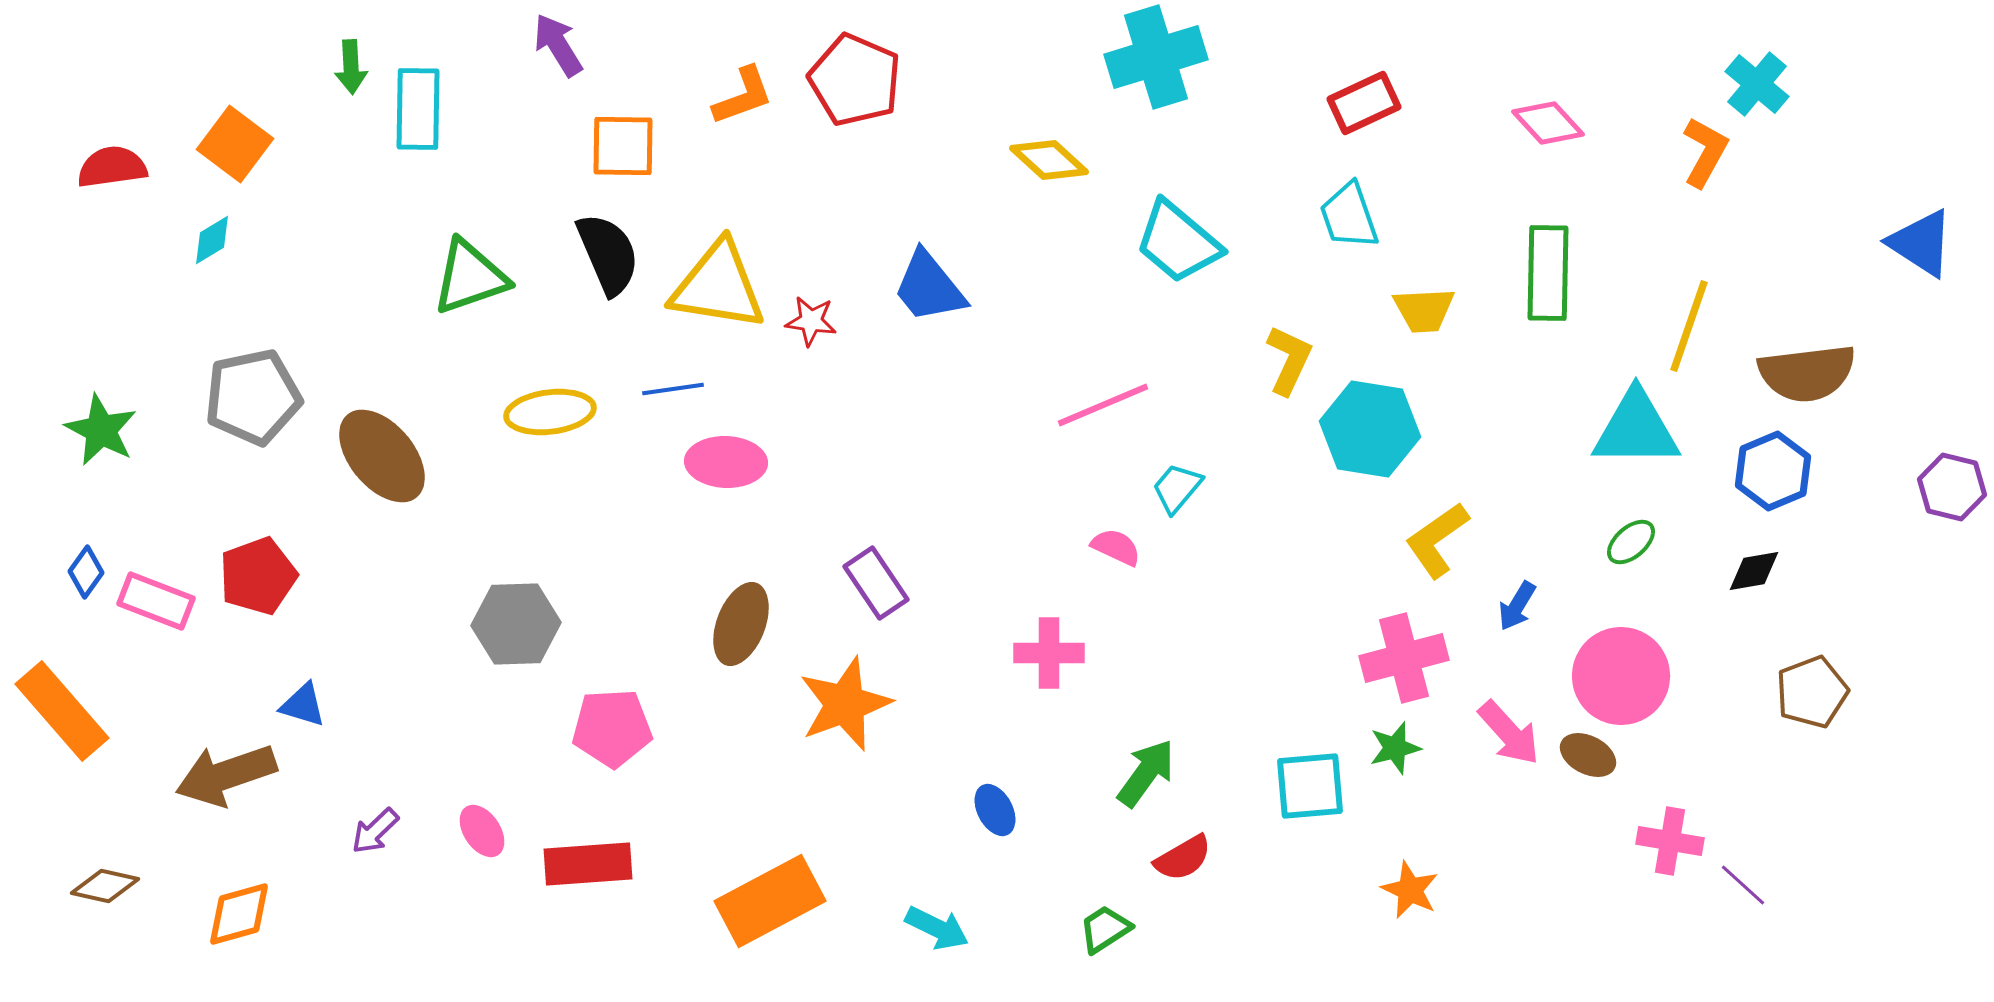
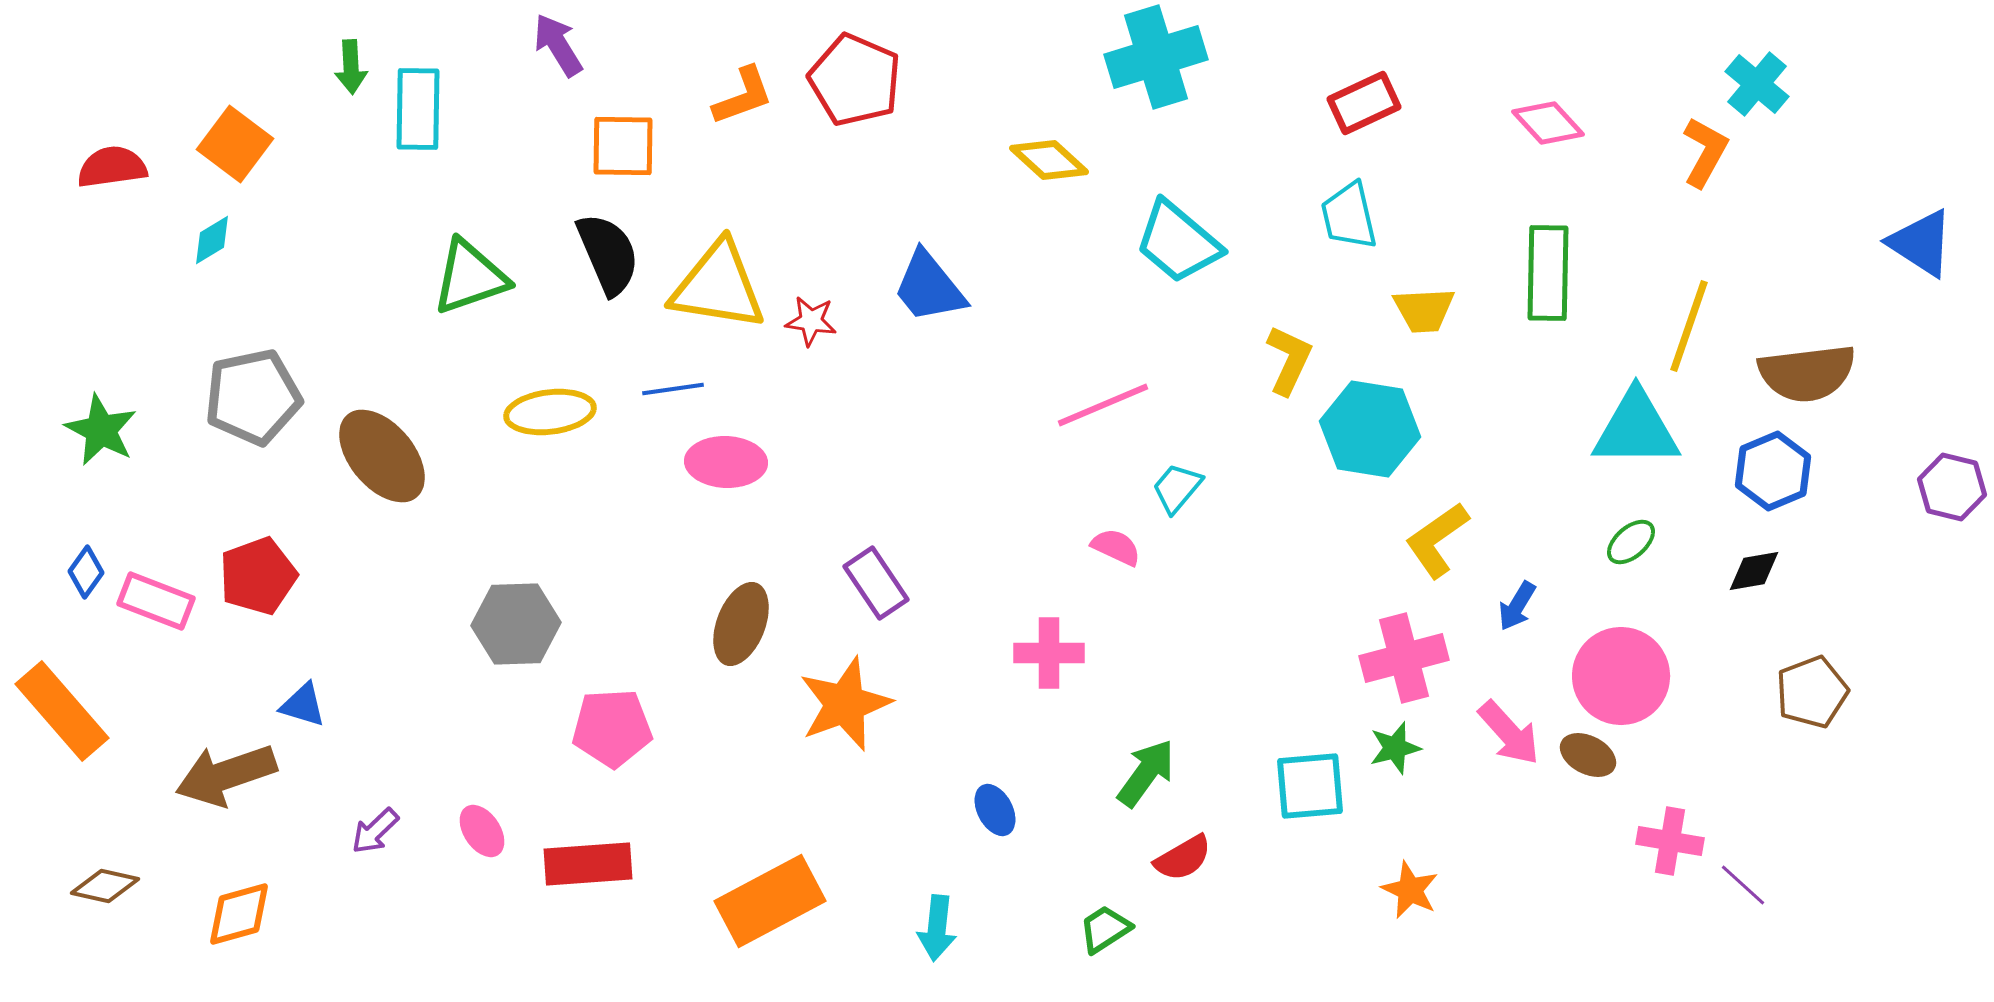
cyan trapezoid at (1349, 216): rotated 6 degrees clockwise
cyan arrow at (937, 928): rotated 70 degrees clockwise
